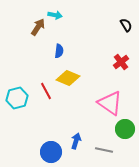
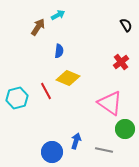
cyan arrow: moved 3 px right; rotated 40 degrees counterclockwise
blue circle: moved 1 px right
